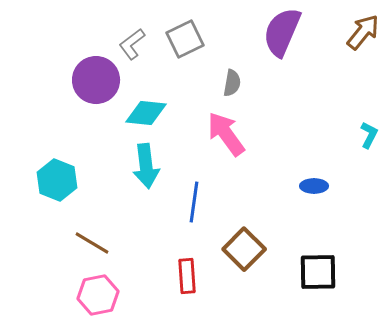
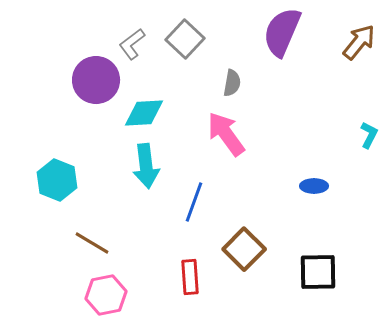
brown arrow: moved 4 px left, 10 px down
gray square: rotated 21 degrees counterclockwise
cyan diamond: moved 2 px left; rotated 9 degrees counterclockwise
blue line: rotated 12 degrees clockwise
red rectangle: moved 3 px right, 1 px down
pink hexagon: moved 8 px right
